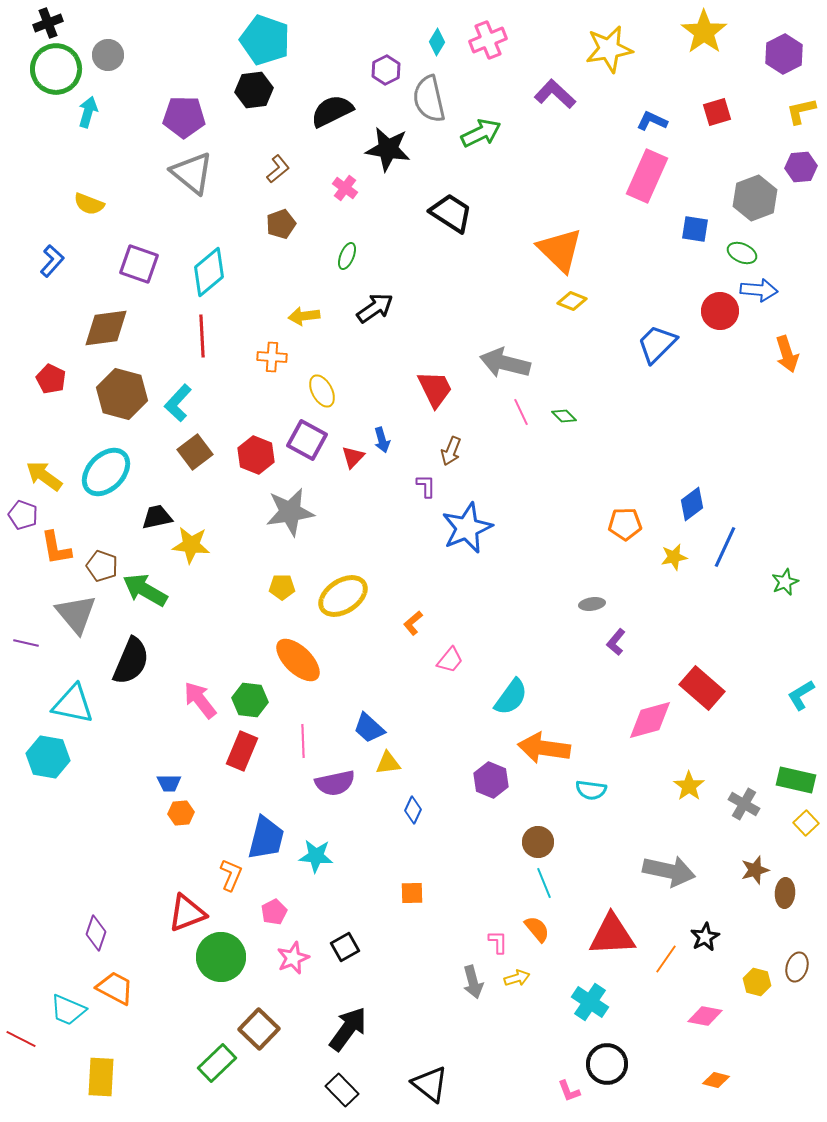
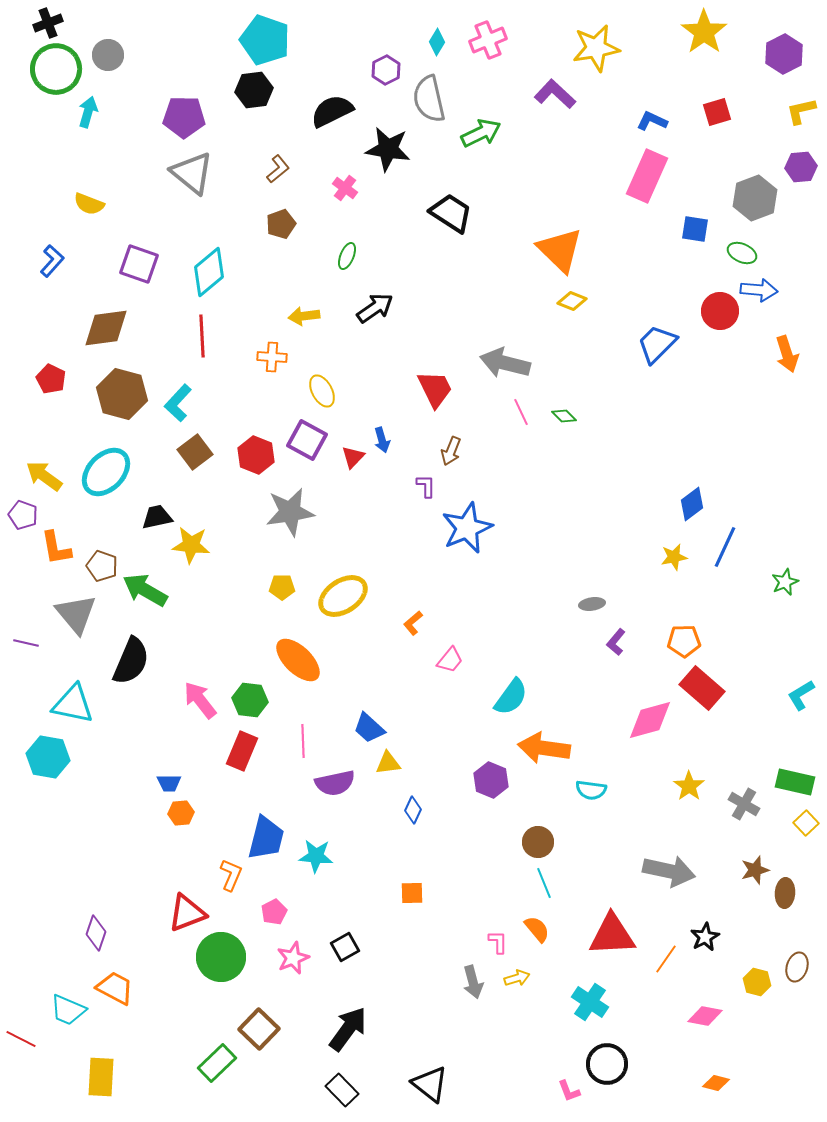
yellow star at (609, 49): moved 13 px left, 1 px up
orange pentagon at (625, 524): moved 59 px right, 117 px down
green rectangle at (796, 780): moved 1 px left, 2 px down
orange diamond at (716, 1080): moved 3 px down
